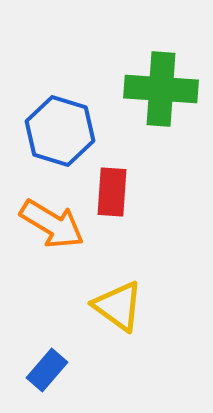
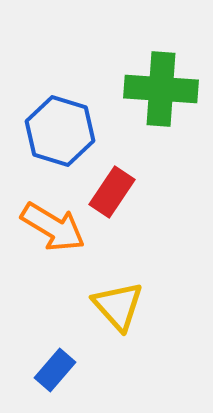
red rectangle: rotated 30 degrees clockwise
orange arrow: moved 1 px right, 3 px down
yellow triangle: rotated 12 degrees clockwise
blue rectangle: moved 8 px right
